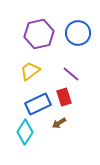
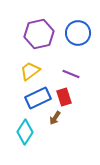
purple line: rotated 18 degrees counterclockwise
blue rectangle: moved 6 px up
brown arrow: moved 4 px left, 5 px up; rotated 24 degrees counterclockwise
